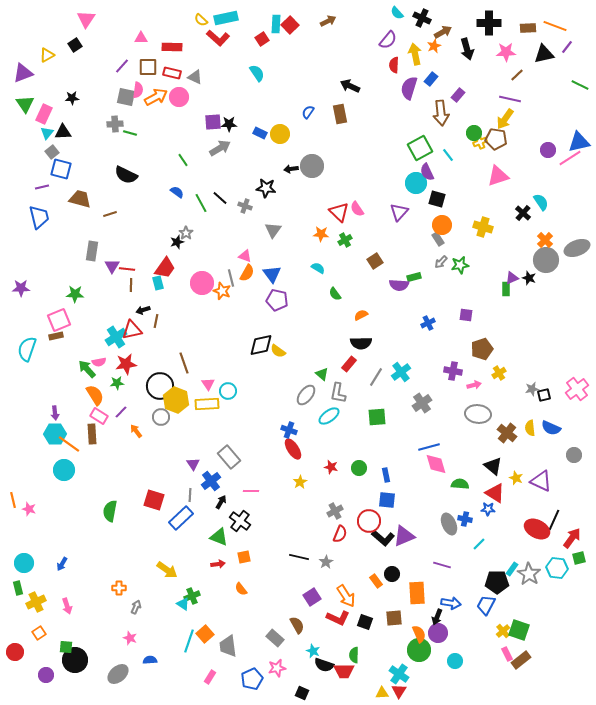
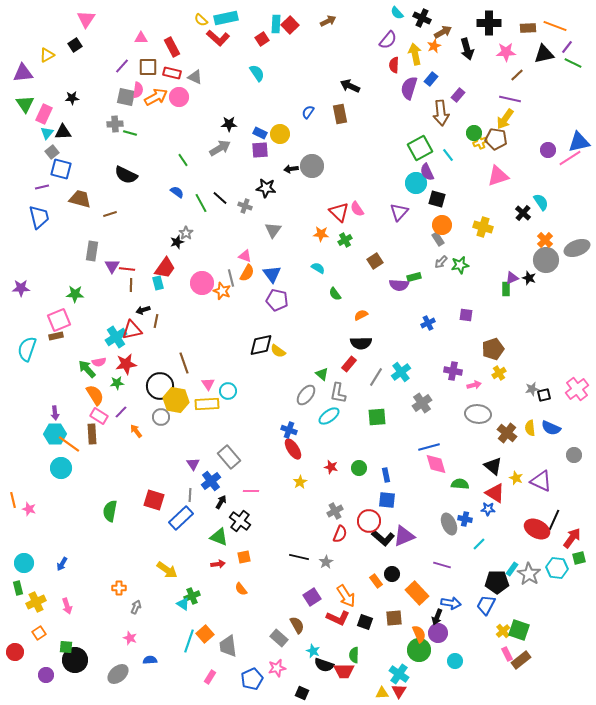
red rectangle at (172, 47): rotated 60 degrees clockwise
purple triangle at (23, 73): rotated 15 degrees clockwise
green line at (580, 85): moved 7 px left, 22 px up
purple square at (213, 122): moved 47 px right, 28 px down
brown pentagon at (482, 349): moved 11 px right
yellow hexagon at (176, 400): rotated 10 degrees counterclockwise
cyan circle at (64, 470): moved 3 px left, 2 px up
orange rectangle at (417, 593): rotated 40 degrees counterclockwise
gray rectangle at (275, 638): moved 4 px right
